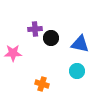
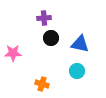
purple cross: moved 9 px right, 11 px up
